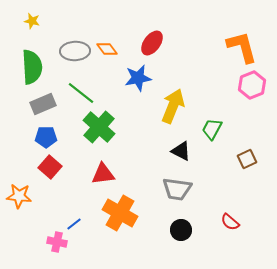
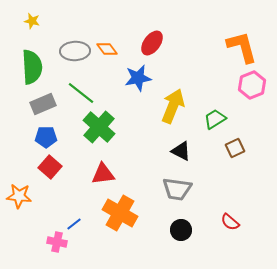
green trapezoid: moved 3 px right, 10 px up; rotated 30 degrees clockwise
brown square: moved 12 px left, 11 px up
